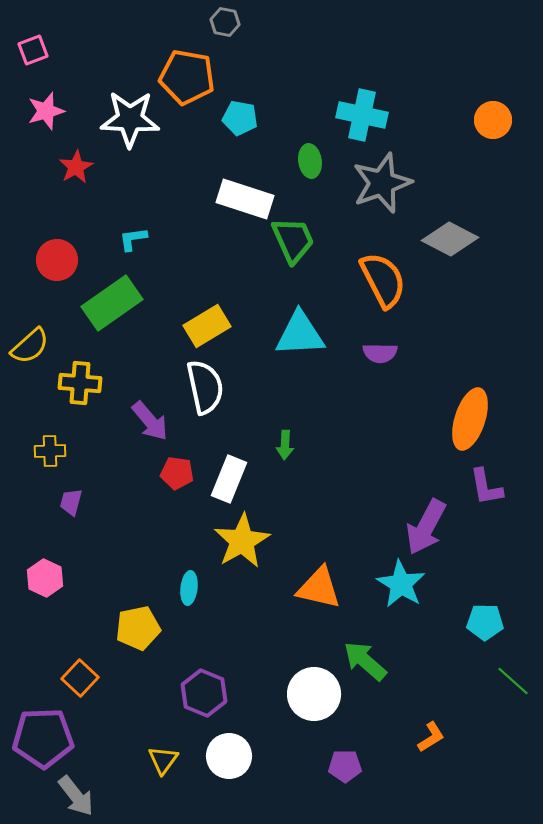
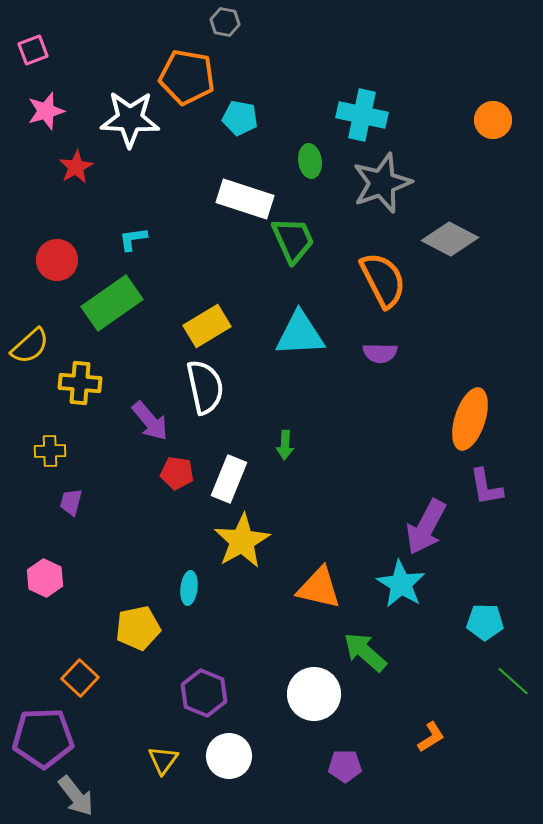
green arrow at (365, 661): moved 9 px up
